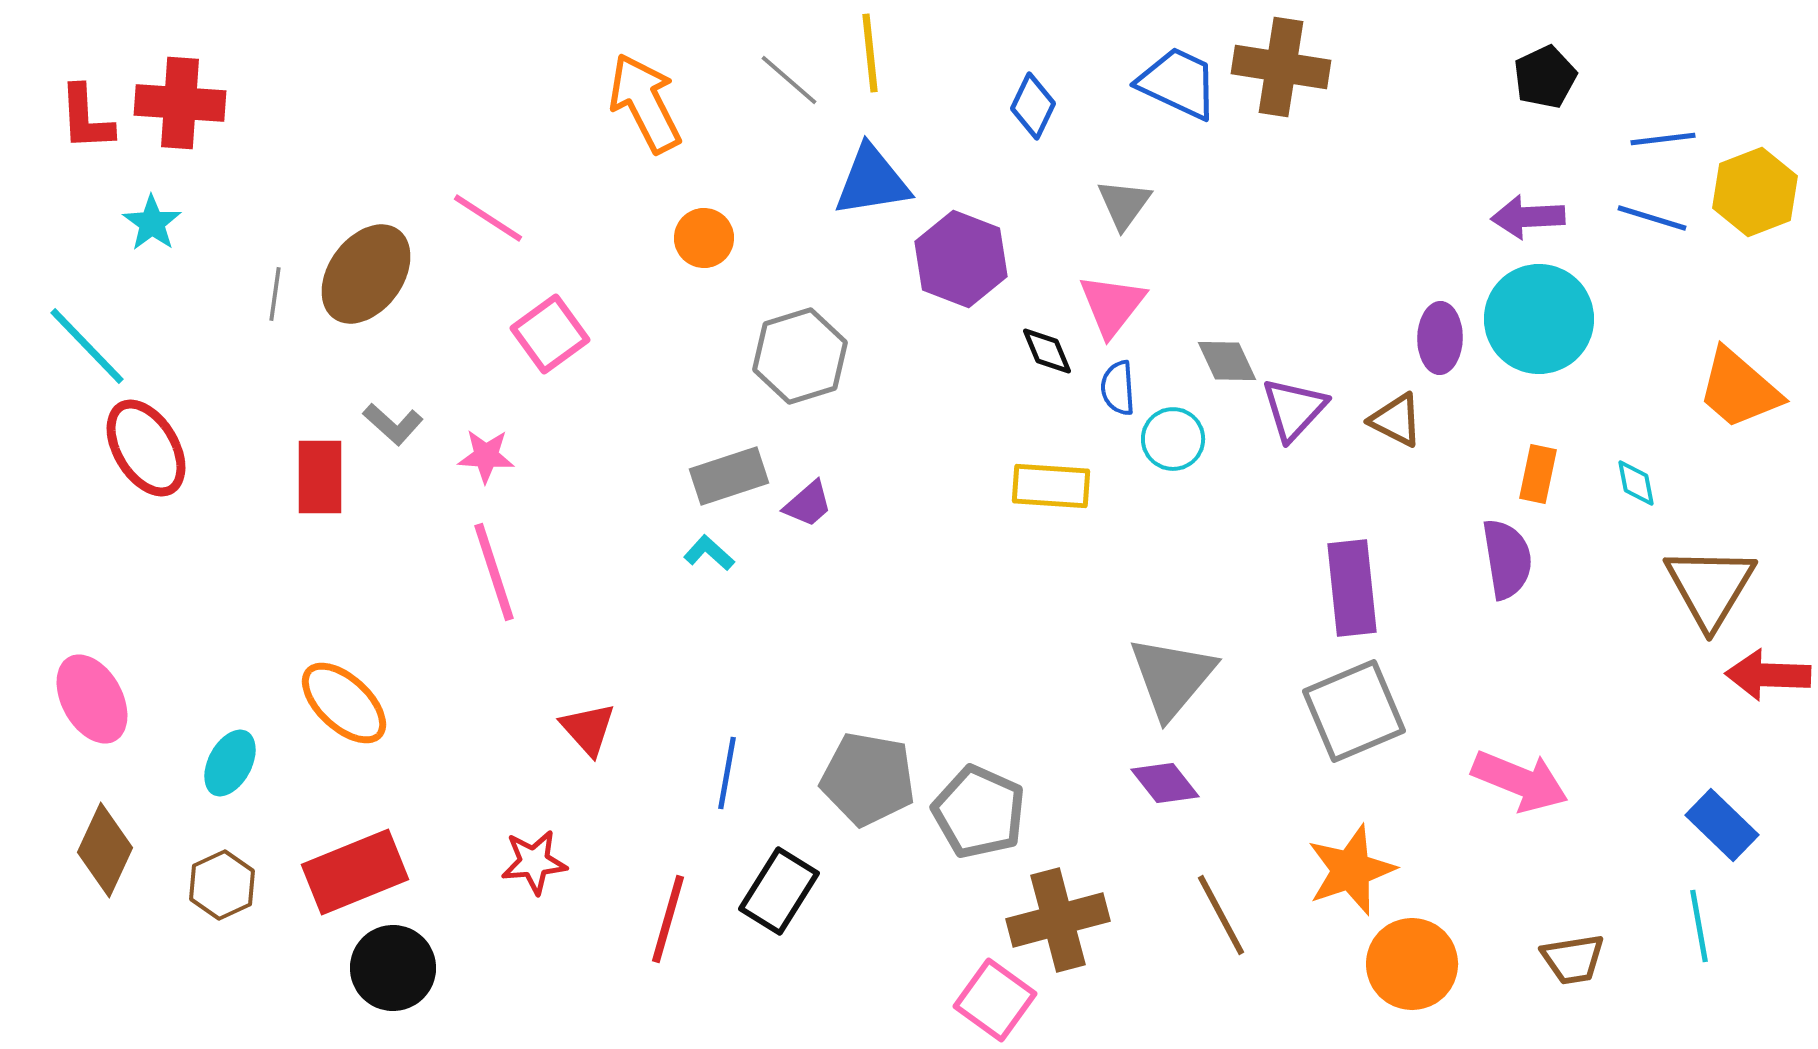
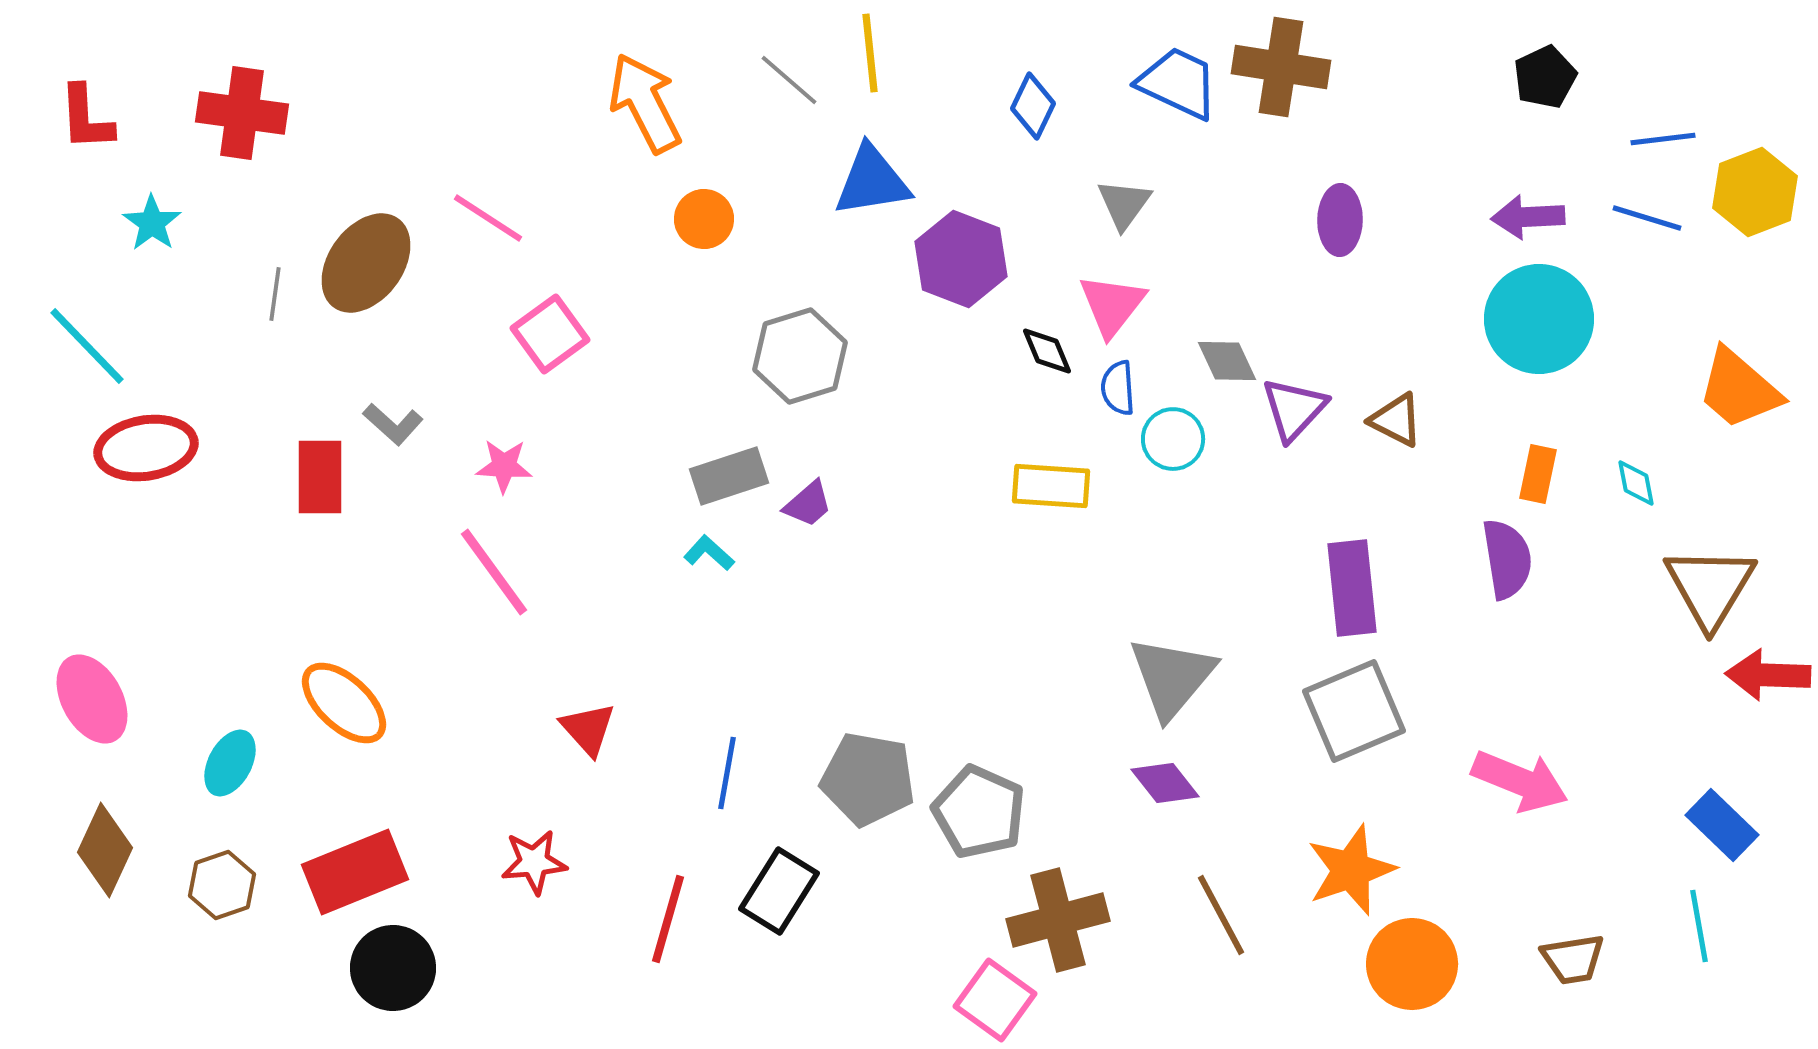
red cross at (180, 103): moved 62 px right, 10 px down; rotated 4 degrees clockwise
blue line at (1652, 218): moved 5 px left
orange circle at (704, 238): moved 19 px up
brown ellipse at (366, 274): moved 11 px up
purple ellipse at (1440, 338): moved 100 px left, 118 px up
red ellipse at (146, 448): rotated 68 degrees counterclockwise
pink star at (486, 456): moved 18 px right, 10 px down
pink line at (494, 572): rotated 18 degrees counterclockwise
brown hexagon at (222, 885): rotated 6 degrees clockwise
